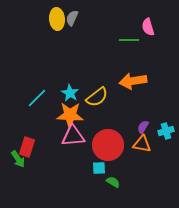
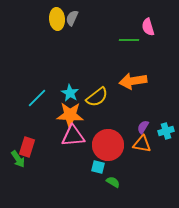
cyan square: moved 1 px left, 1 px up; rotated 16 degrees clockwise
